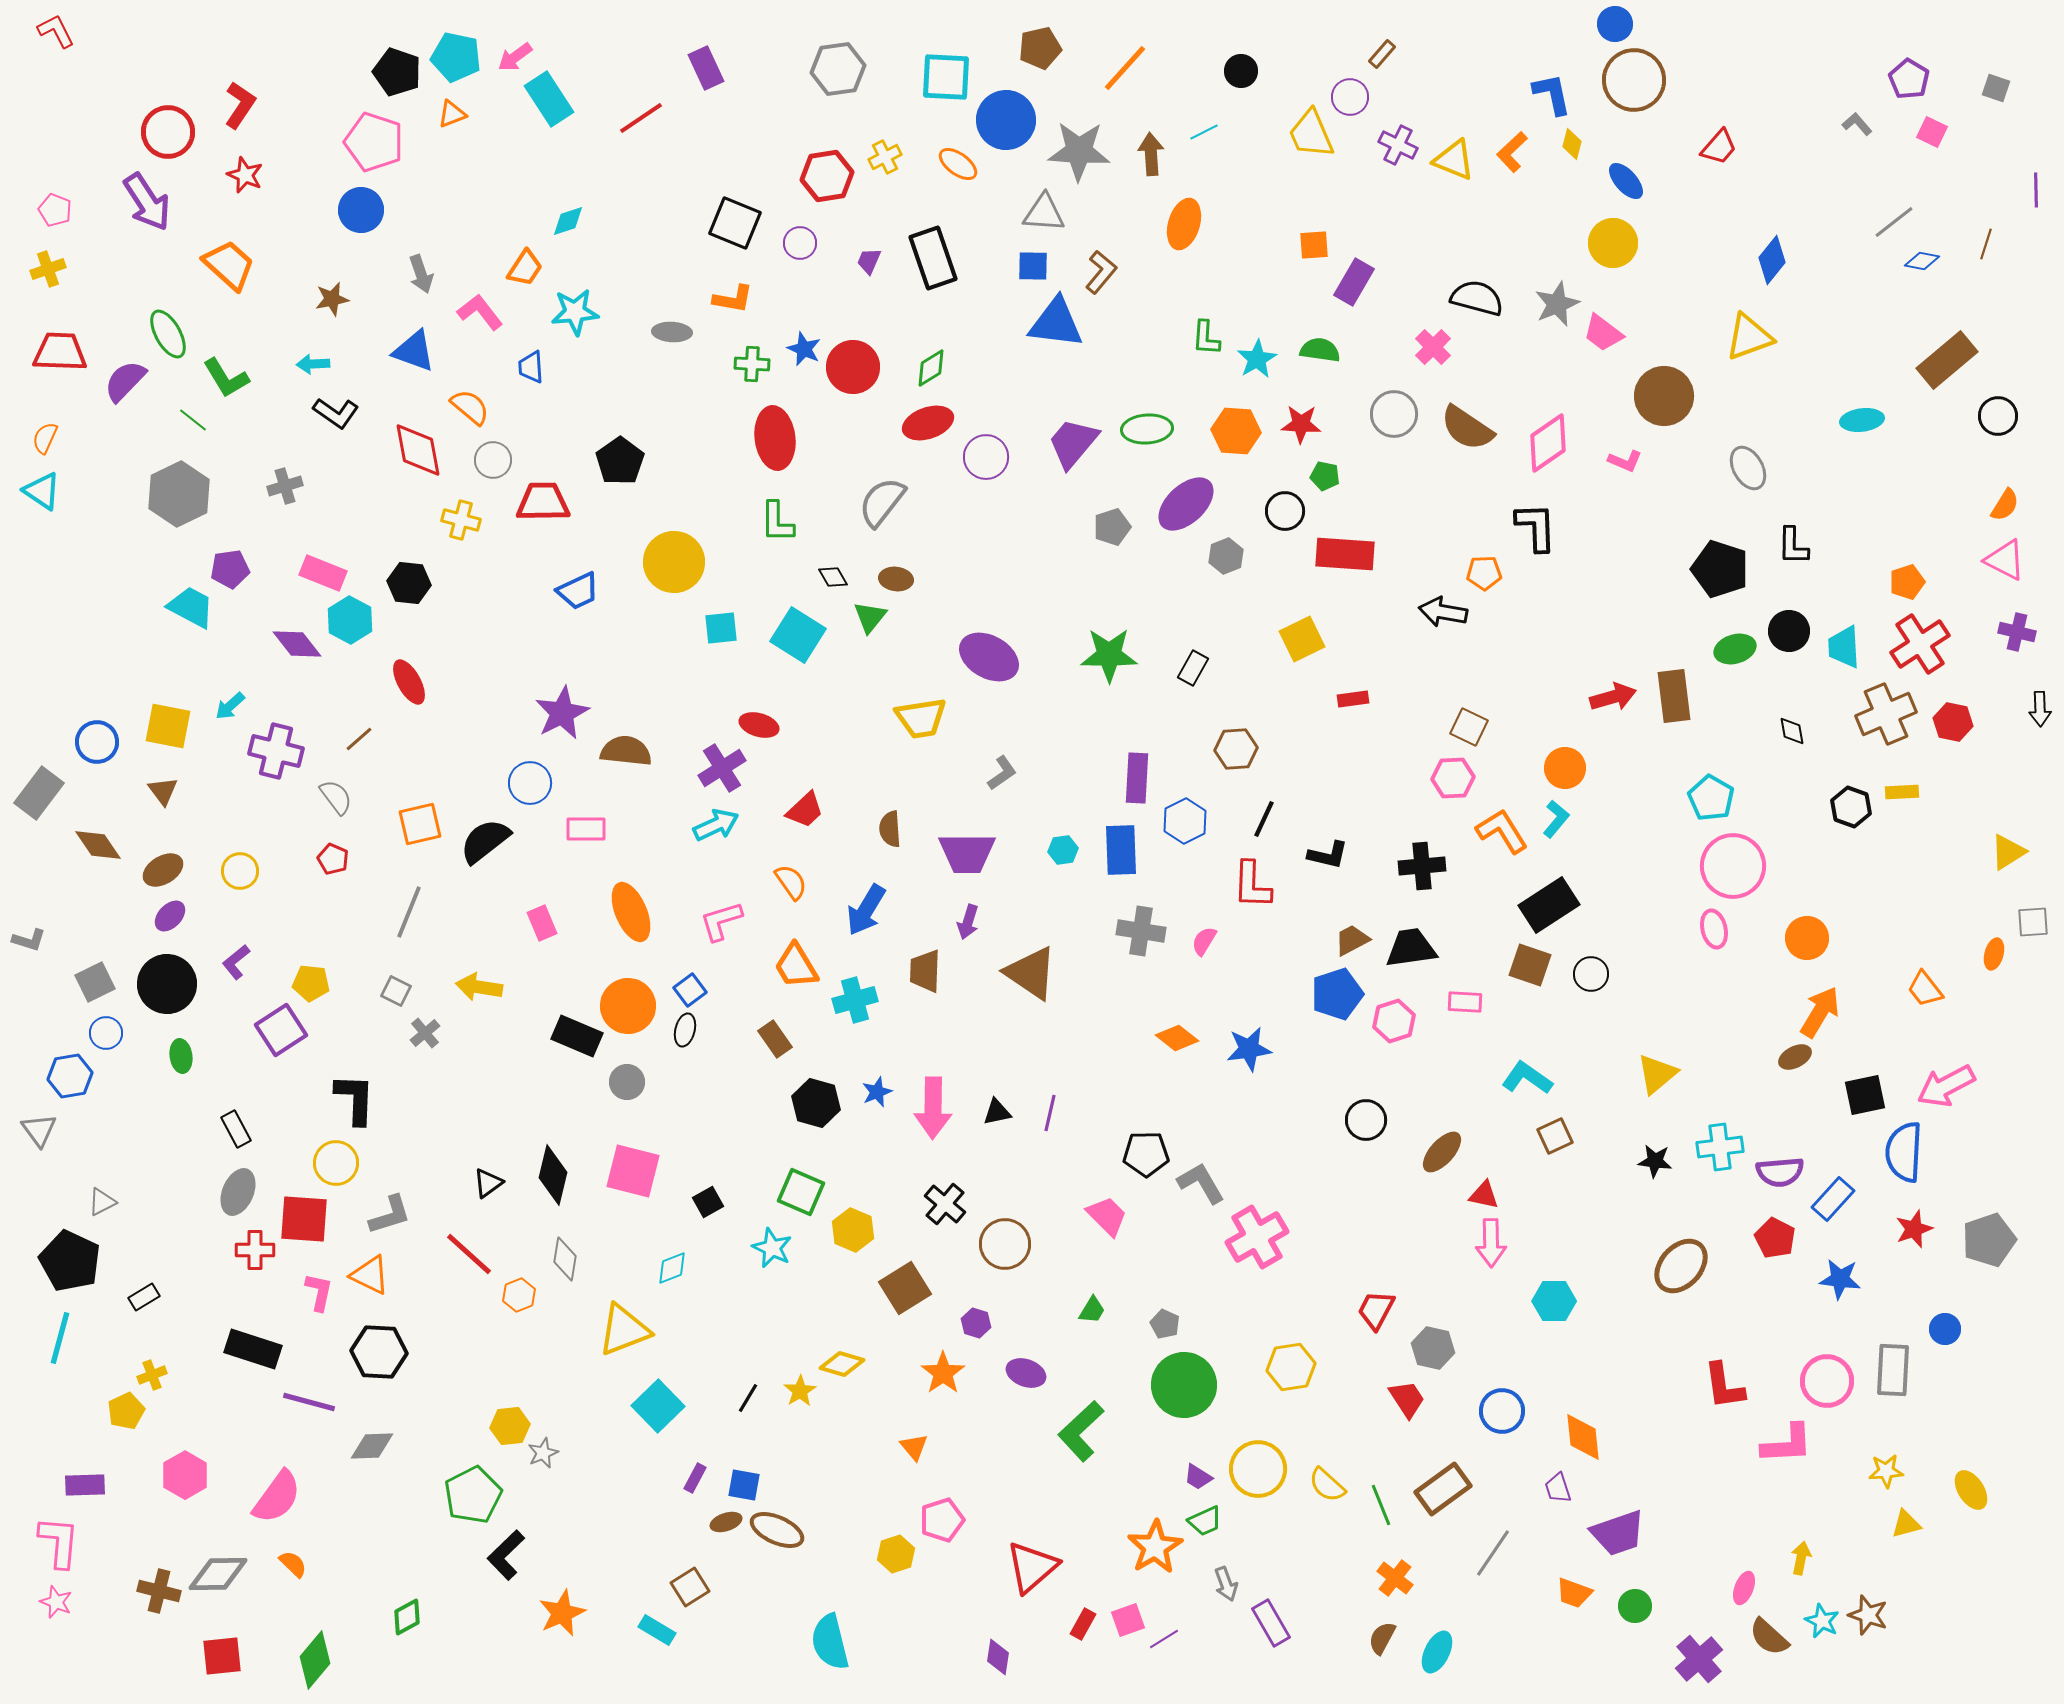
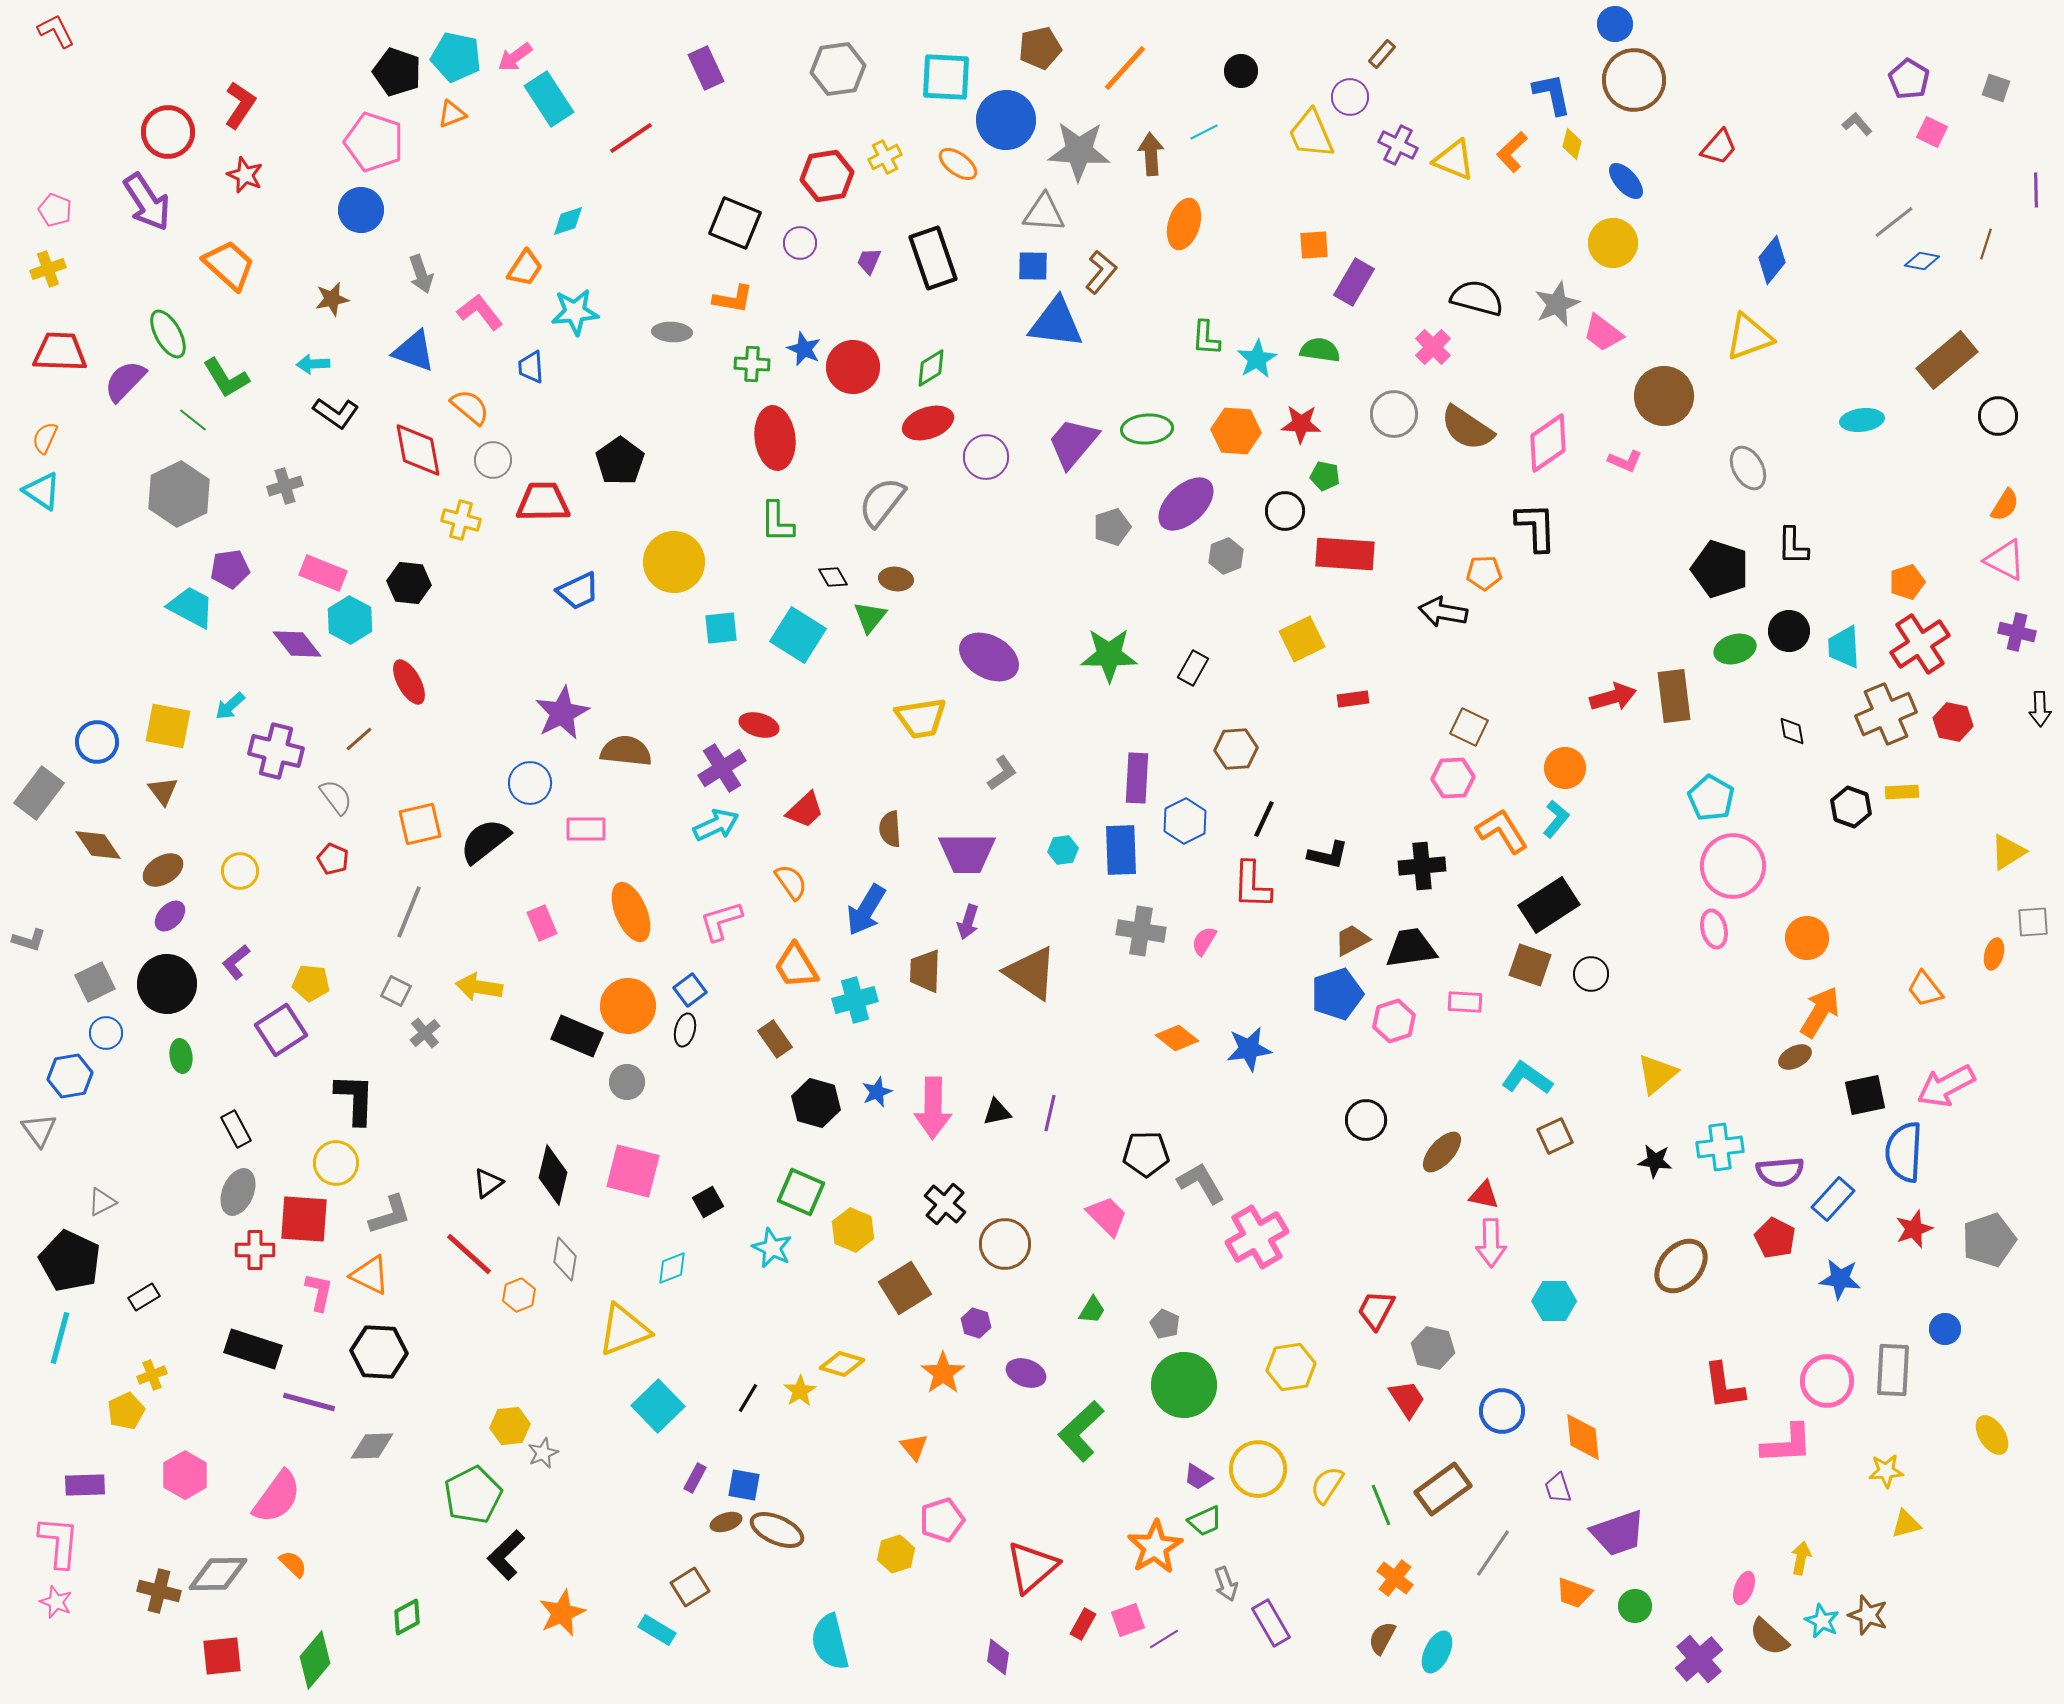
red line at (641, 118): moved 10 px left, 20 px down
yellow semicircle at (1327, 1485): rotated 81 degrees clockwise
yellow ellipse at (1971, 1490): moved 21 px right, 55 px up
